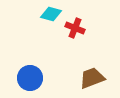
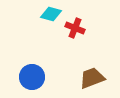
blue circle: moved 2 px right, 1 px up
